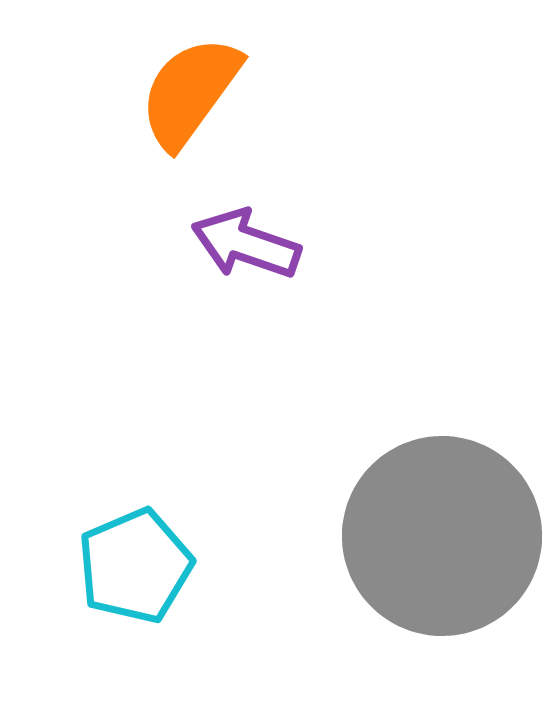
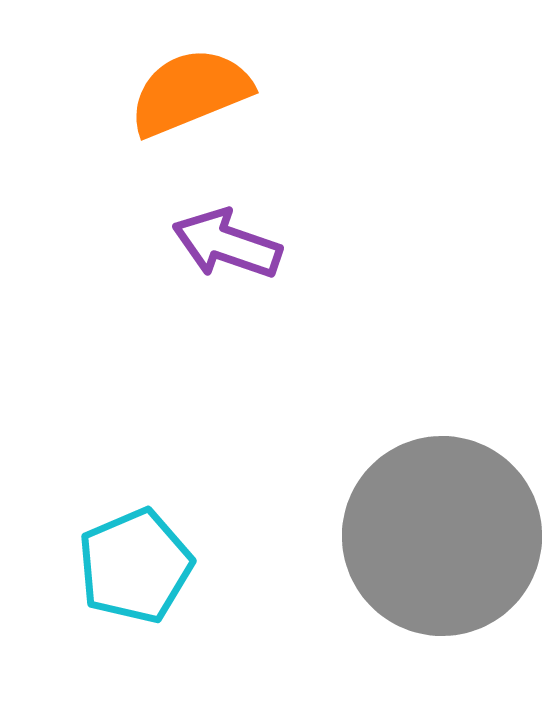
orange semicircle: rotated 32 degrees clockwise
purple arrow: moved 19 px left
